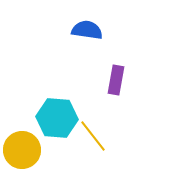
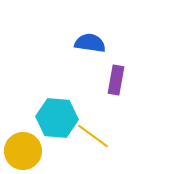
blue semicircle: moved 3 px right, 13 px down
yellow line: rotated 16 degrees counterclockwise
yellow circle: moved 1 px right, 1 px down
